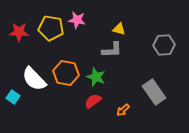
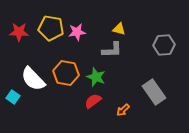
pink star: moved 12 px down; rotated 18 degrees counterclockwise
white semicircle: moved 1 px left
